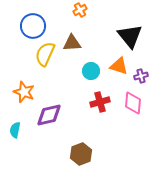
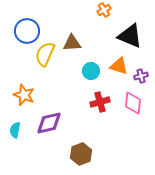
orange cross: moved 24 px right
blue circle: moved 6 px left, 5 px down
black triangle: rotated 28 degrees counterclockwise
orange star: moved 3 px down
purple diamond: moved 8 px down
